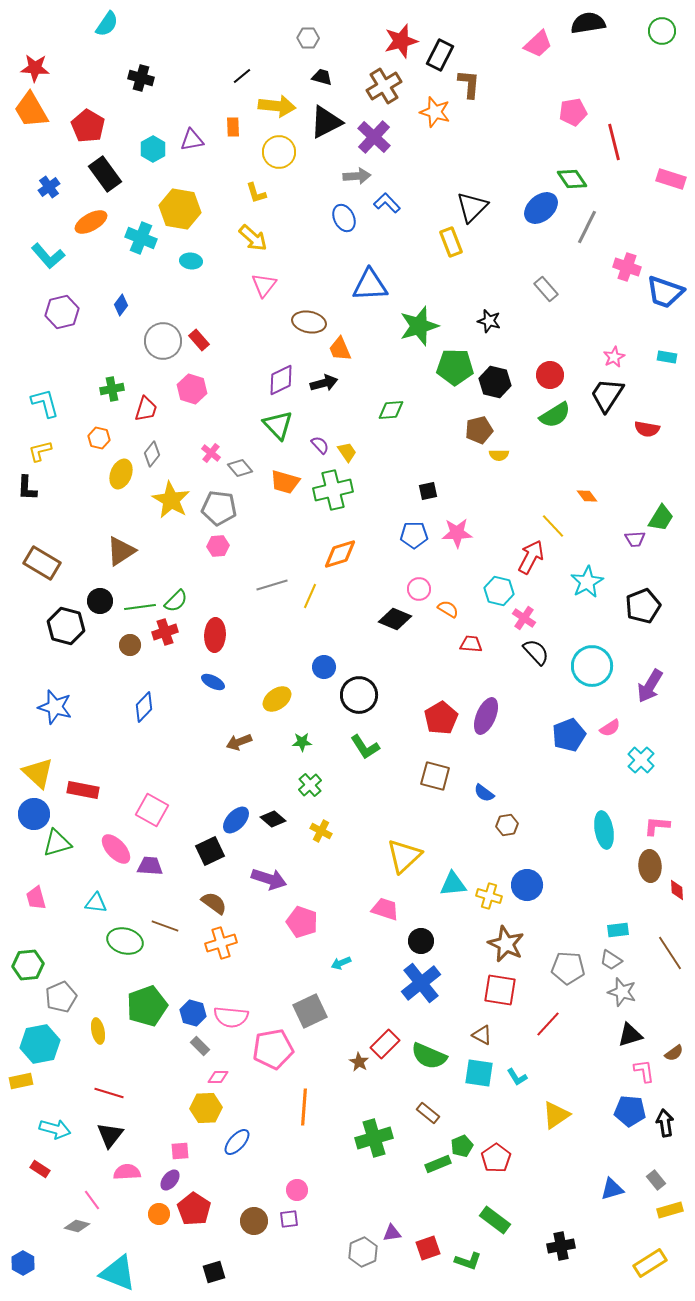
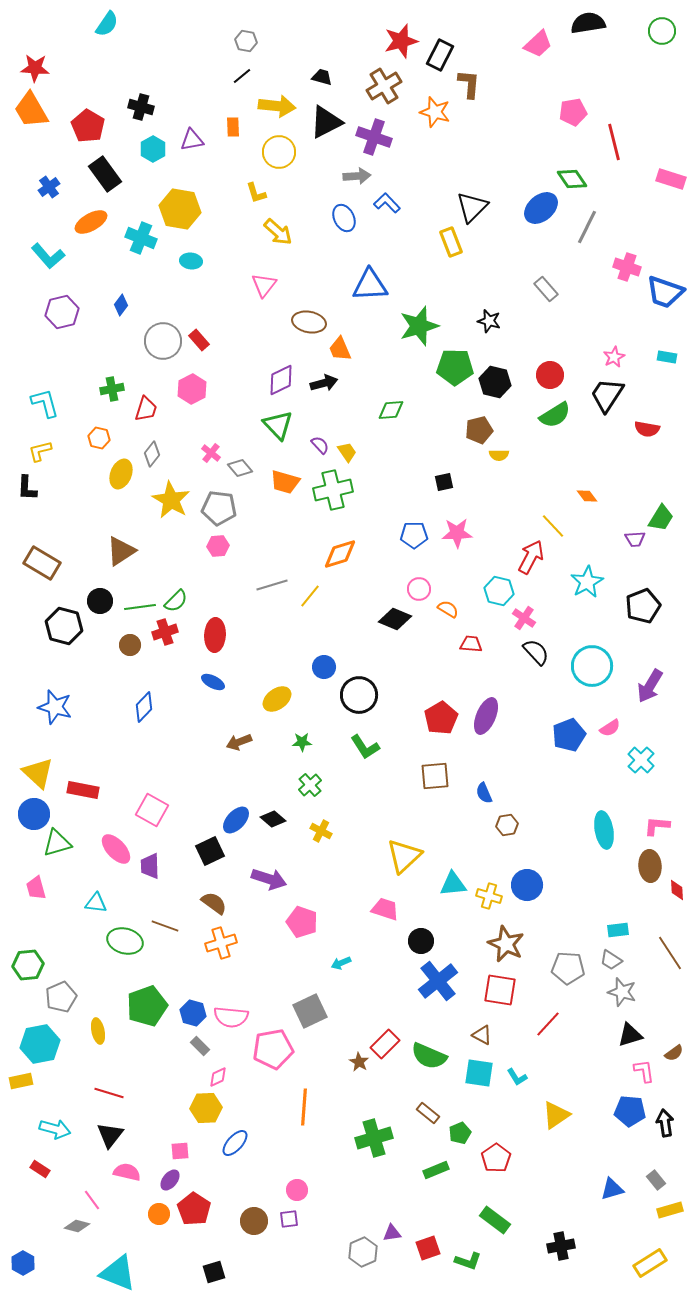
gray hexagon at (308, 38): moved 62 px left, 3 px down; rotated 10 degrees clockwise
black cross at (141, 78): moved 29 px down
purple cross at (374, 137): rotated 24 degrees counterclockwise
yellow arrow at (253, 238): moved 25 px right, 6 px up
pink hexagon at (192, 389): rotated 16 degrees clockwise
black square at (428, 491): moved 16 px right, 9 px up
yellow line at (310, 596): rotated 15 degrees clockwise
black hexagon at (66, 626): moved 2 px left
brown square at (435, 776): rotated 20 degrees counterclockwise
blue semicircle at (484, 793): rotated 30 degrees clockwise
purple trapezoid at (150, 866): rotated 96 degrees counterclockwise
pink trapezoid at (36, 898): moved 10 px up
blue cross at (421, 983): moved 17 px right, 2 px up
pink diamond at (218, 1077): rotated 25 degrees counterclockwise
blue ellipse at (237, 1142): moved 2 px left, 1 px down
green pentagon at (462, 1146): moved 2 px left, 13 px up
green rectangle at (438, 1164): moved 2 px left, 6 px down
pink semicircle at (127, 1172): rotated 16 degrees clockwise
